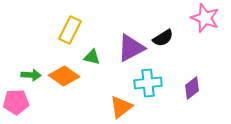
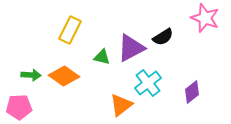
black semicircle: moved 1 px up
green triangle: moved 10 px right
cyan cross: rotated 32 degrees counterclockwise
purple diamond: moved 4 px down
pink pentagon: moved 3 px right, 5 px down
orange triangle: moved 2 px up
